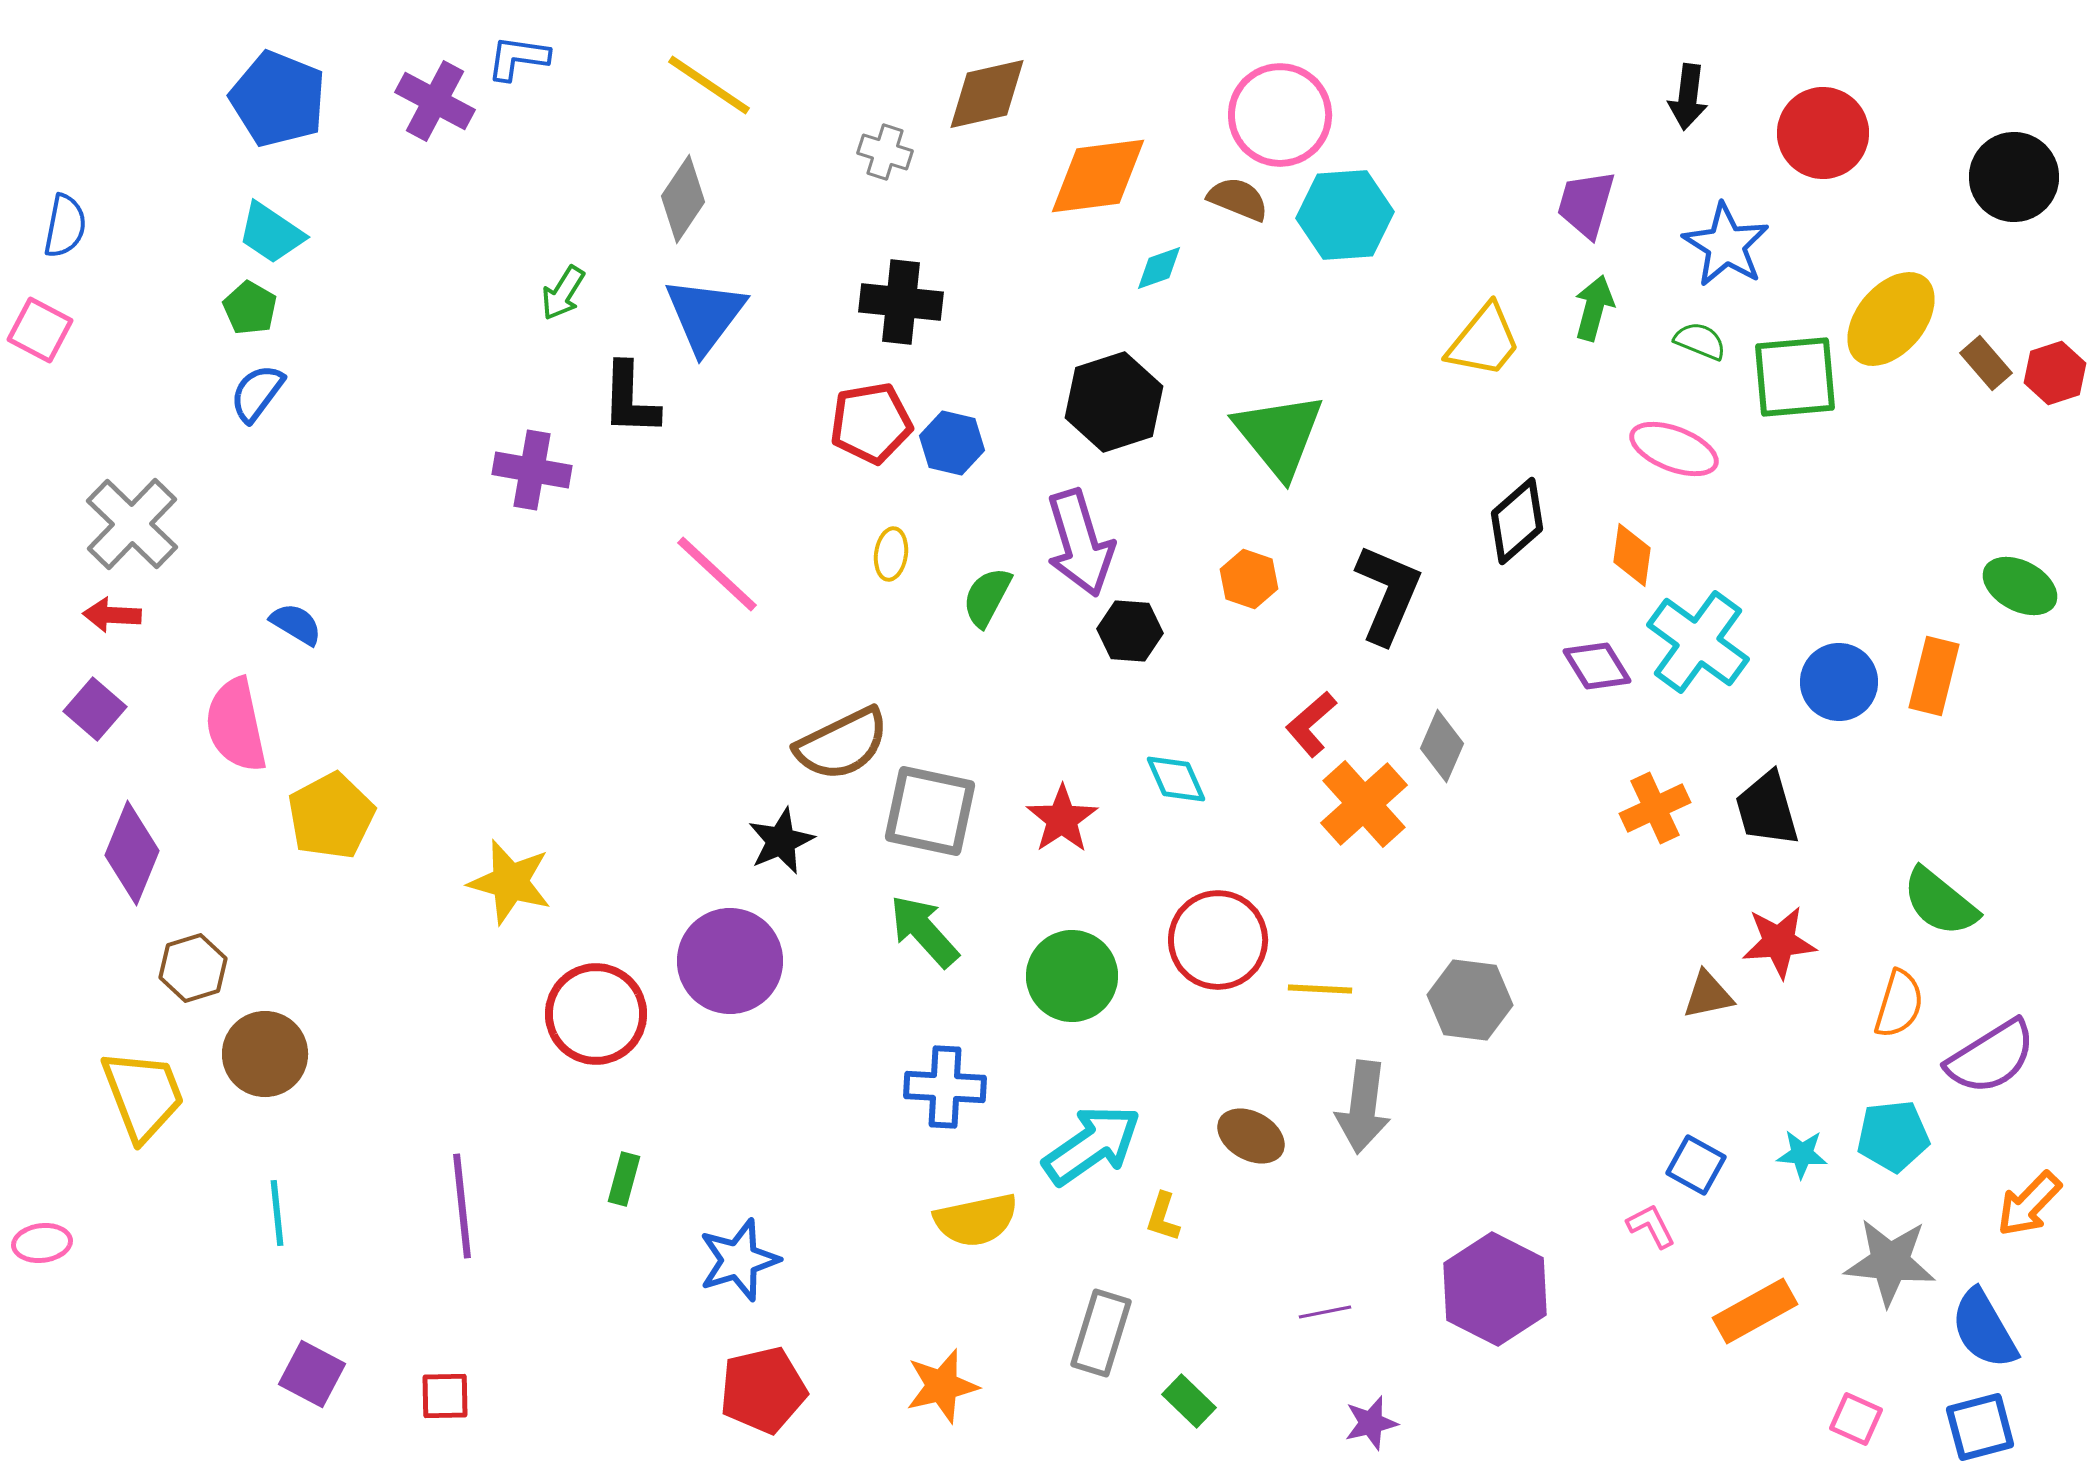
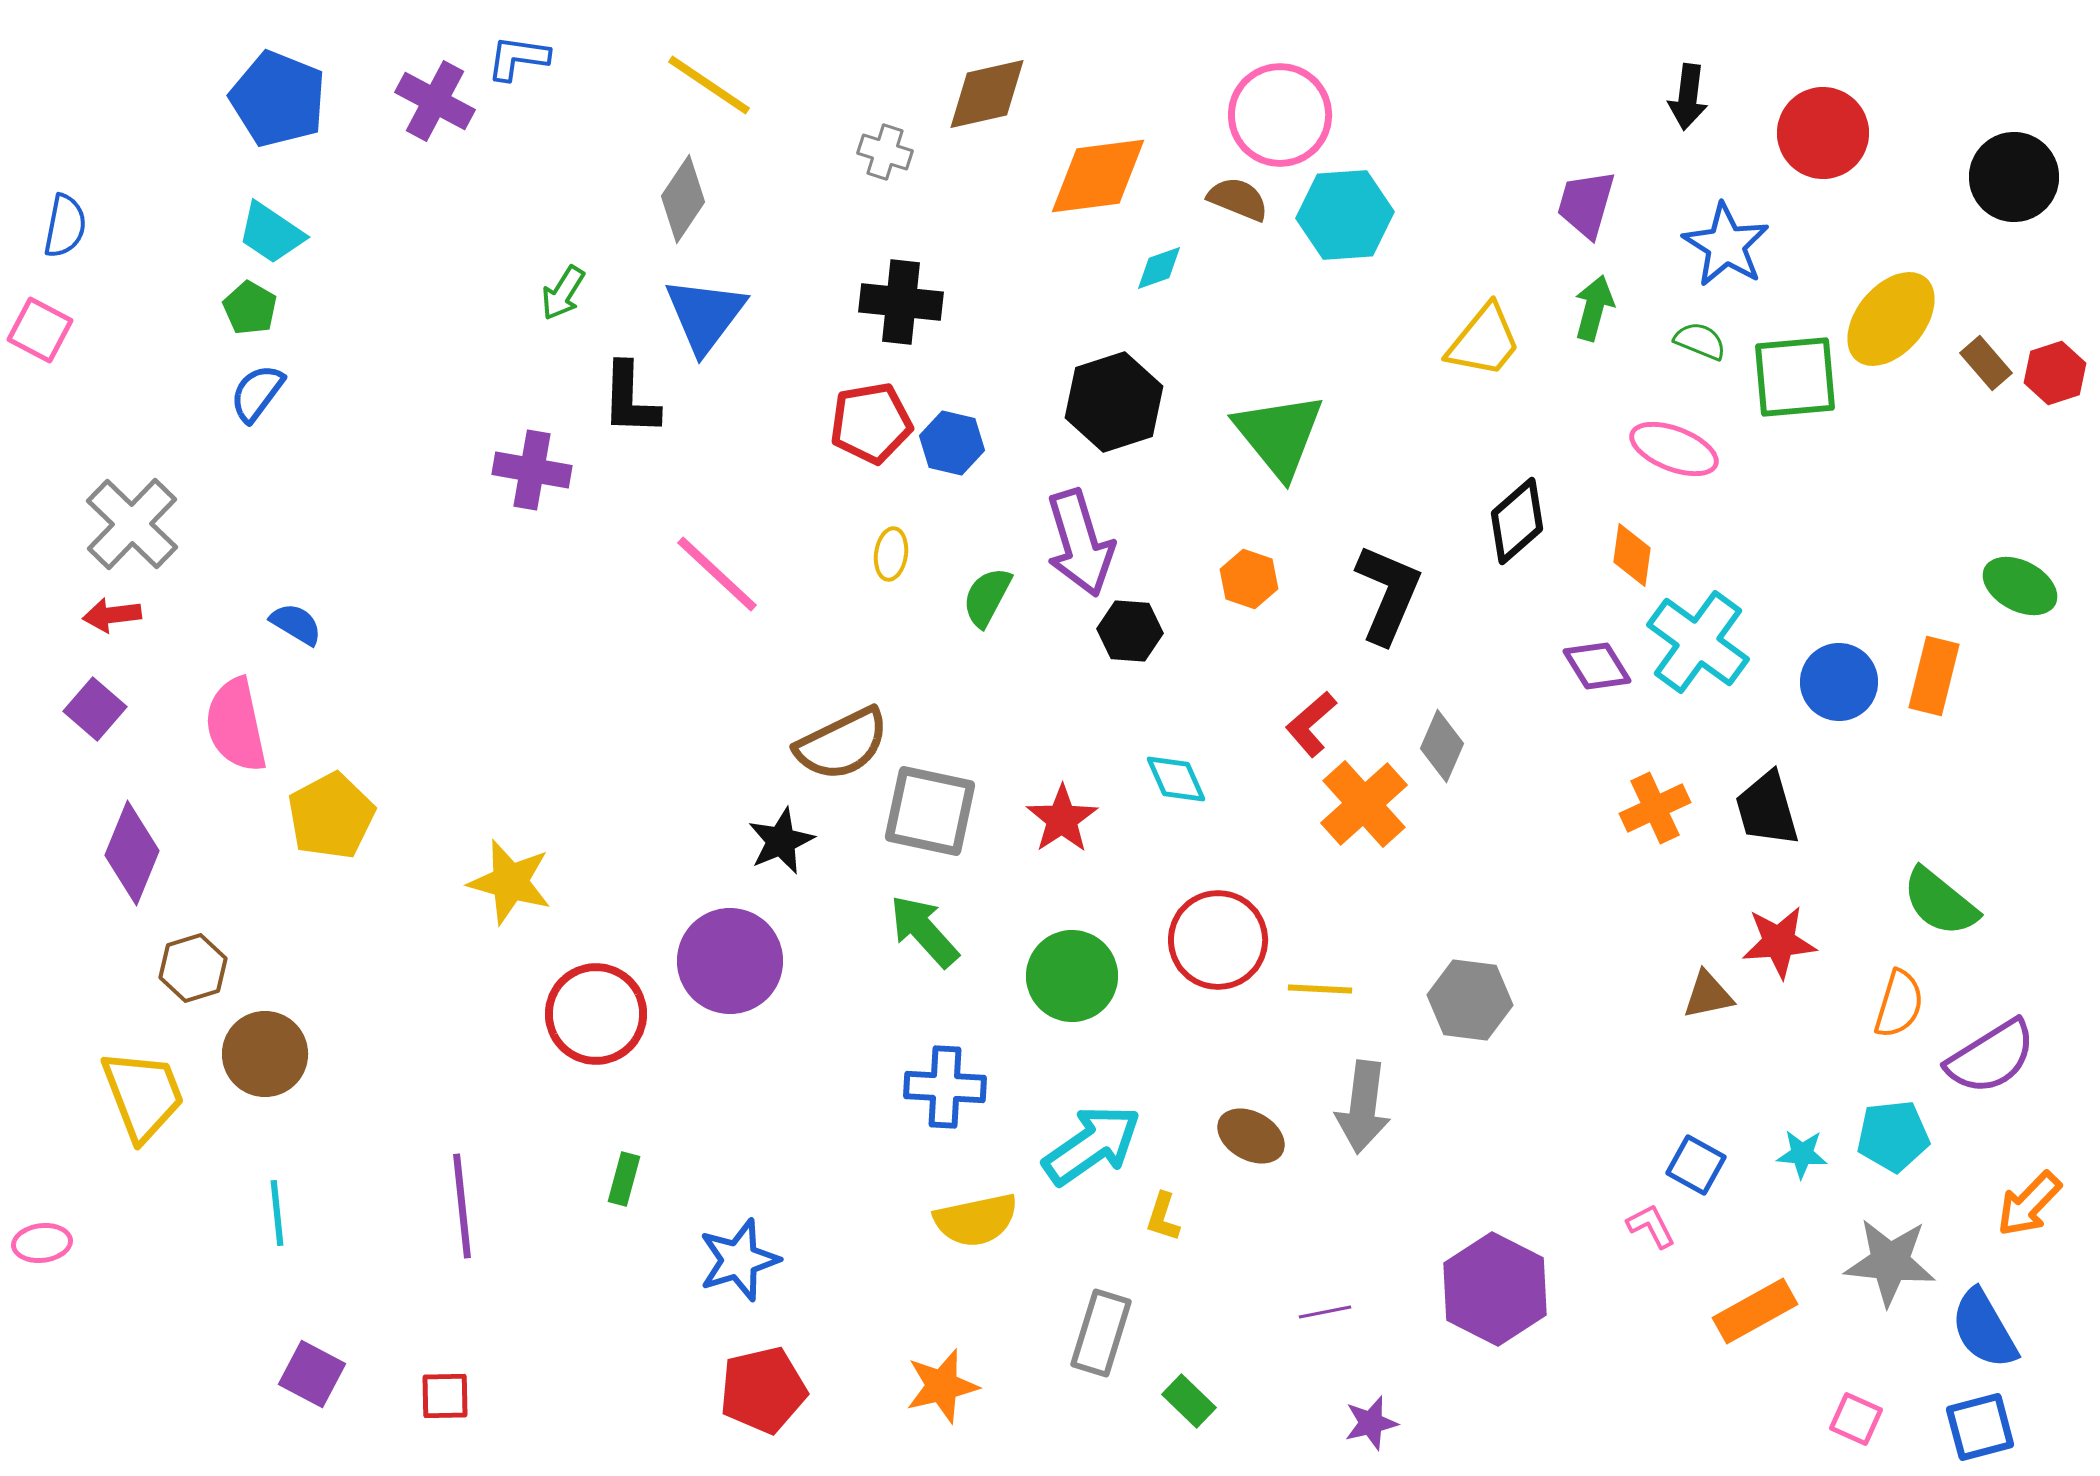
red arrow at (112, 615): rotated 10 degrees counterclockwise
